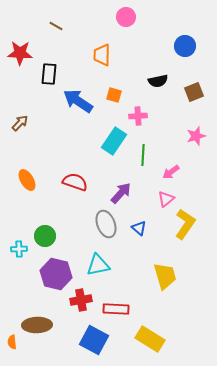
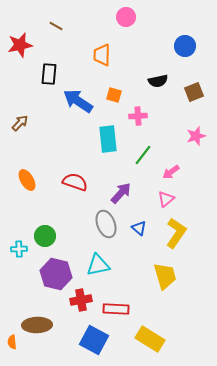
red star: moved 8 px up; rotated 15 degrees counterclockwise
cyan rectangle: moved 6 px left, 2 px up; rotated 40 degrees counterclockwise
green line: rotated 35 degrees clockwise
yellow L-shape: moved 9 px left, 9 px down
